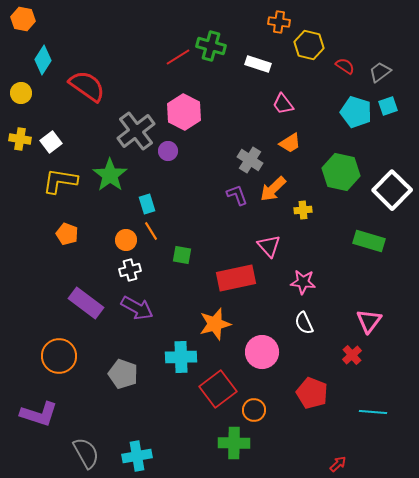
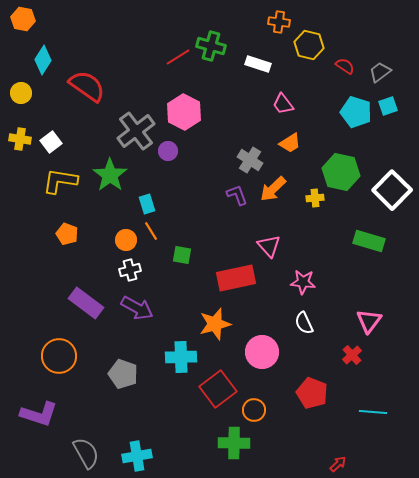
yellow cross at (303, 210): moved 12 px right, 12 px up
